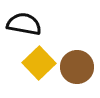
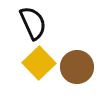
black semicircle: moved 9 px right, 1 px up; rotated 56 degrees clockwise
